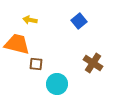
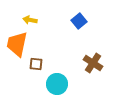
orange trapezoid: rotated 92 degrees counterclockwise
